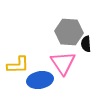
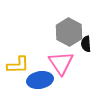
gray hexagon: rotated 24 degrees clockwise
pink triangle: moved 2 px left
